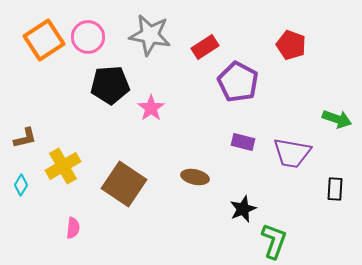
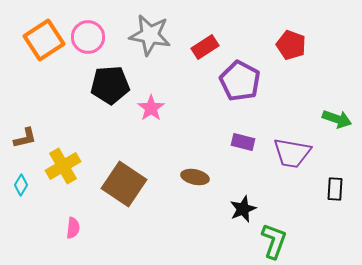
purple pentagon: moved 2 px right, 1 px up
